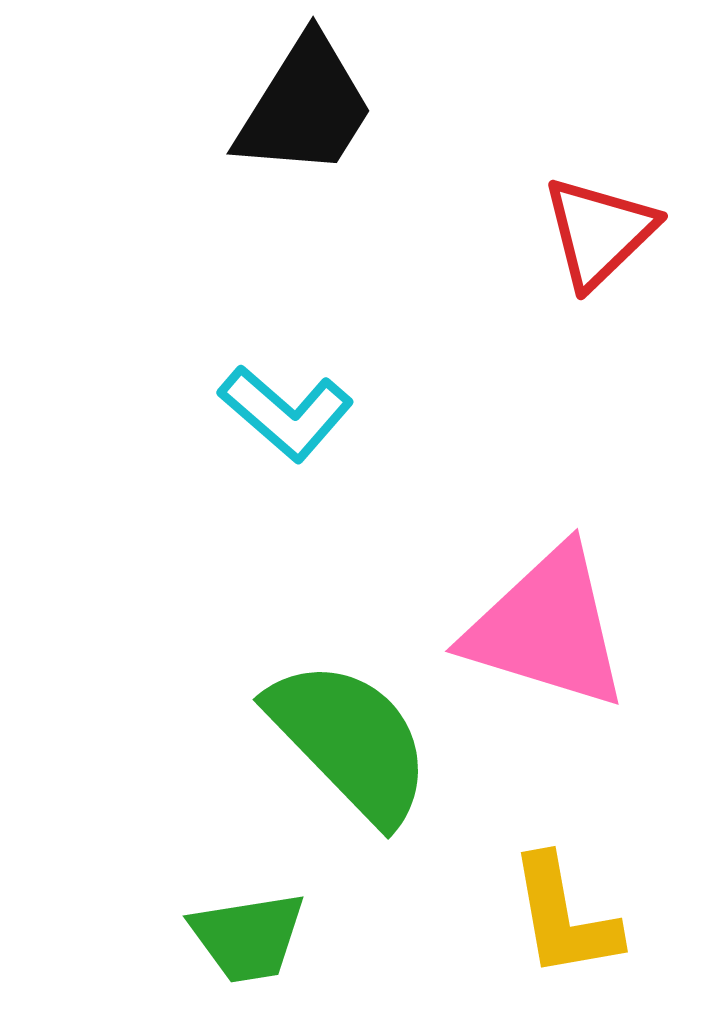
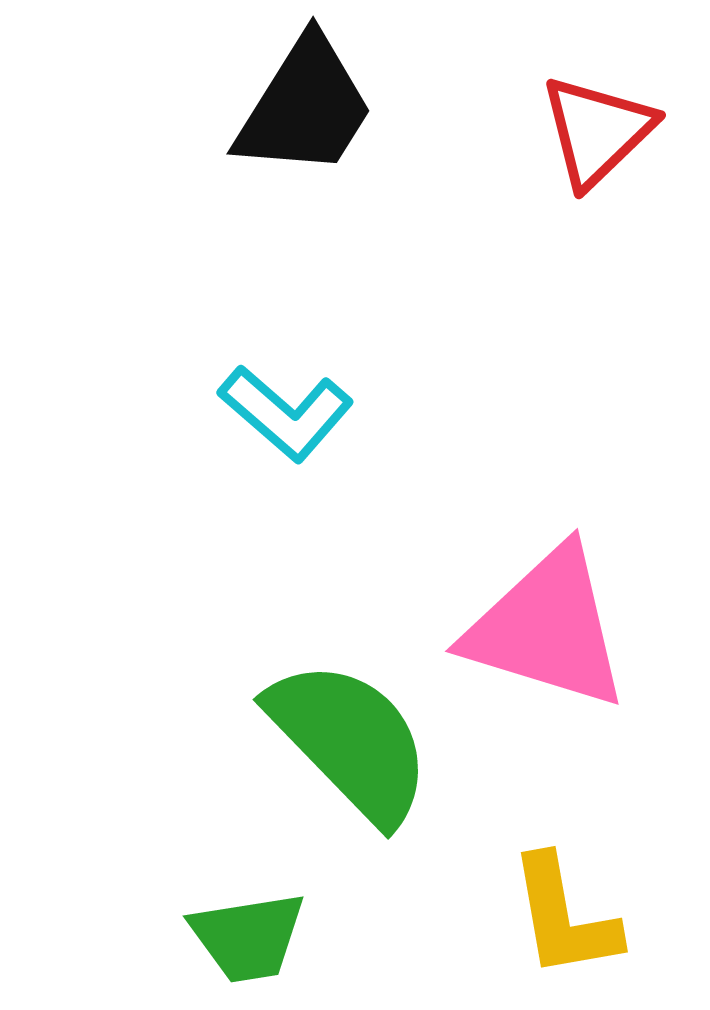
red triangle: moved 2 px left, 101 px up
